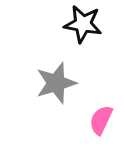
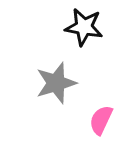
black star: moved 1 px right, 3 px down
